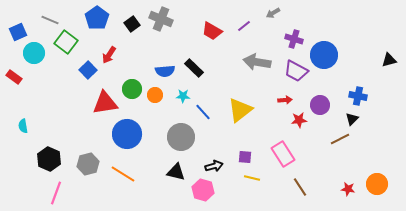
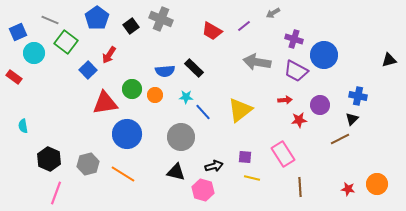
black square at (132, 24): moved 1 px left, 2 px down
cyan star at (183, 96): moved 3 px right, 1 px down
brown line at (300, 187): rotated 30 degrees clockwise
